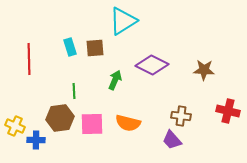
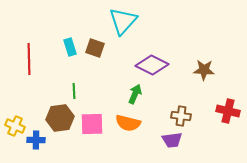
cyan triangle: rotated 16 degrees counterclockwise
brown square: rotated 24 degrees clockwise
green arrow: moved 20 px right, 14 px down
purple trapezoid: rotated 55 degrees counterclockwise
